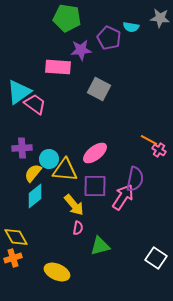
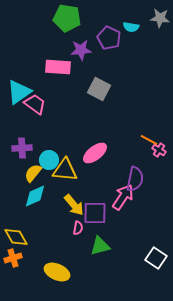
cyan circle: moved 1 px down
purple square: moved 27 px down
cyan diamond: rotated 15 degrees clockwise
